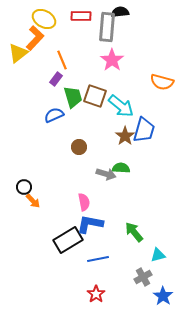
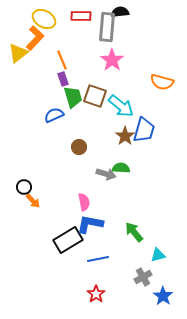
purple rectangle: moved 7 px right; rotated 56 degrees counterclockwise
